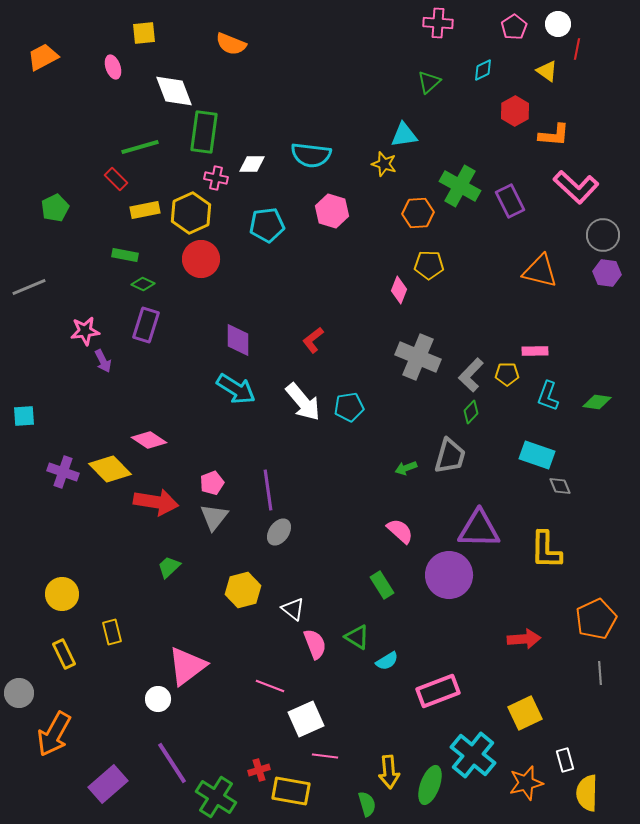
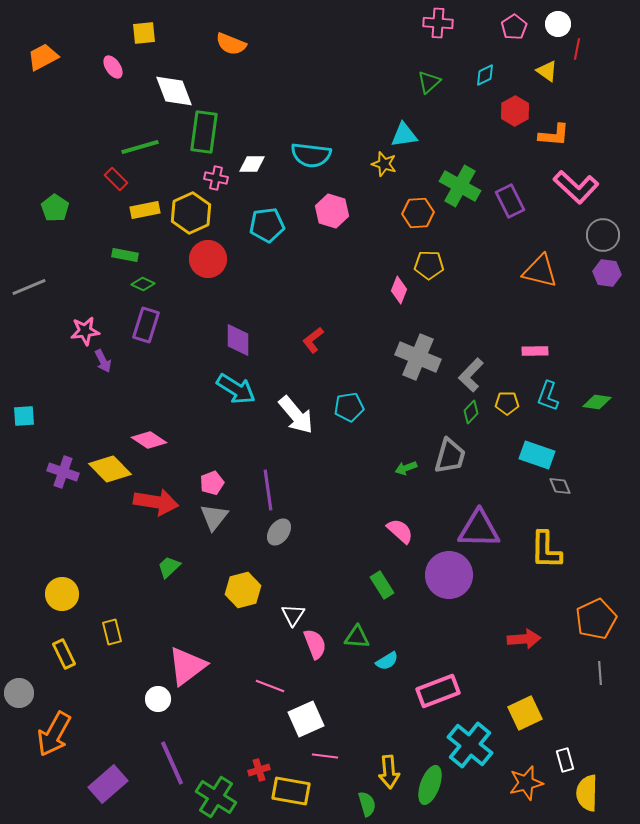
pink ellipse at (113, 67): rotated 15 degrees counterclockwise
cyan diamond at (483, 70): moved 2 px right, 5 px down
green pentagon at (55, 208): rotated 12 degrees counterclockwise
red circle at (201, 259): moved 7 px right
yellow pentagon at (507, 374): moved 29 px down
white arrow at (303, 402): moved 7 px left, 13 px down
white triangle at (293, 609): moved 6 px down; rotated 25 degrees clockwise
green triangle at (357, 637): rotated 28 degrees counterclockwise
cyan cross at (473, 755): moved 3 px left, 10 px up
purple line at (172, 763): rotated 9 degrees clockwise
